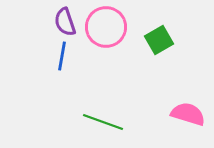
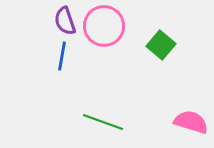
purple semicircle: moved 1 px up
pink circle: moved 2 px left, 1 px up
green square: moved 2 px right, 5 px down; rotated 20 degrees counterclockwise
pink semicircle: moved 3 px right, 8 px down
